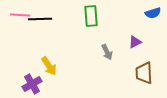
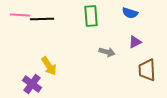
blue semicircle: moved 23 px left; rotated 35 degrees clockwise
black line: moved 2 px right
gray arrow: rotated 49 degrees counterclockwise
brown trapezoid: moved 3 px right, 3 px up
purple cross: rotated 24 degrees counterclockwise
